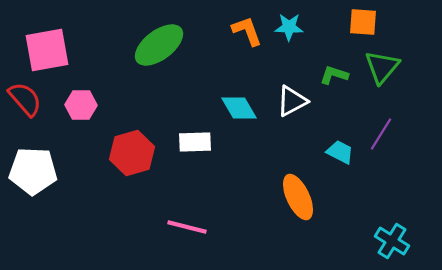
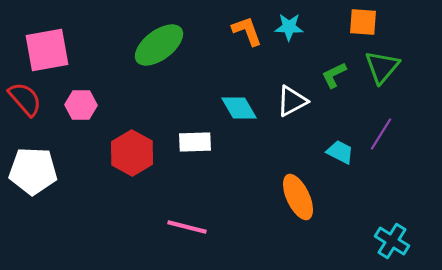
green L-shape: rotated 44 degrees counterclockwise
red hexagon: rotated 15 degrees counterclockwise
